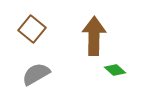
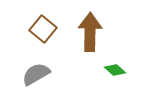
brown square: moved 11 px right
brown arrow: moved 4 px left, 4 px up
